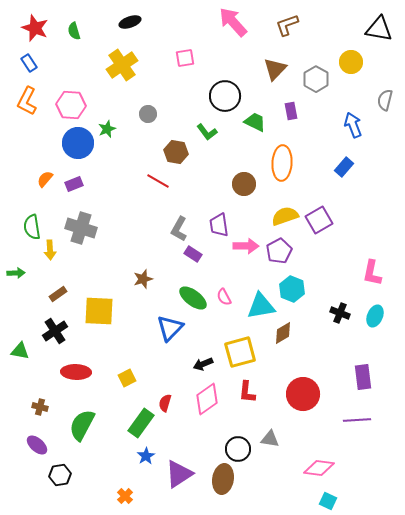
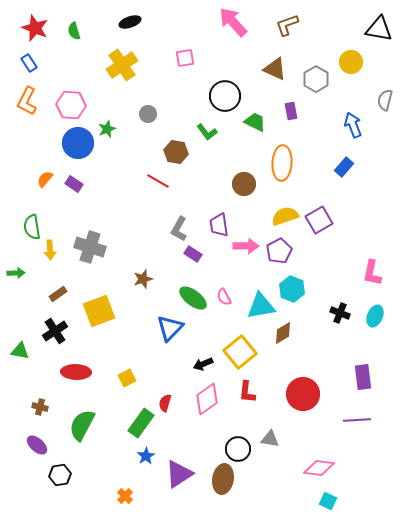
brown triangle at (275, 69): rotated 50 degrees counterclockwise
purple rectangle at (74, 184): rotated 54 degrees clockwise
gray cross at (81, 228): moved 9 px right, 19 px down
yellow square at (99, 311): rotated 24 degrees counterclockwise
yellow square at (240, 352): rotated 24 degrees counterclockwise
